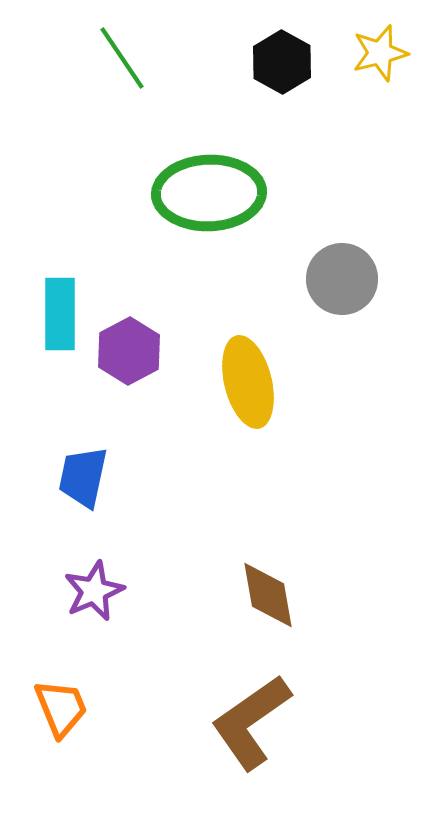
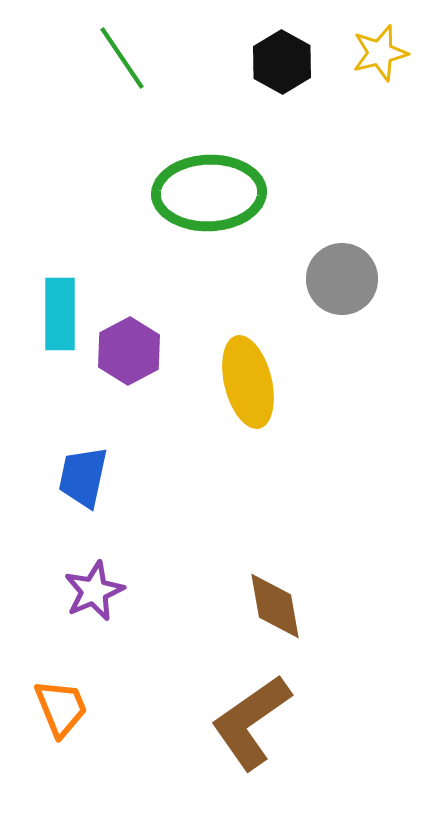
brown diamond: moved 7 px right, 11 px down
